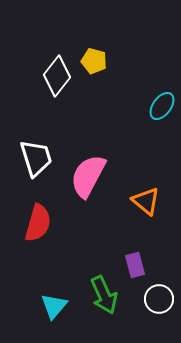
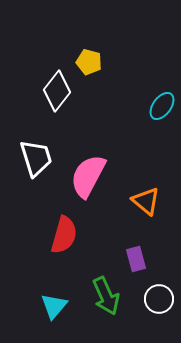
yellow pentagon: moved 5 px left, 1 px down
white diamond: moved 15 px down
red semicircle: moved 26 px right, 12 px down
purple rectangle: moved 1 px right, 6 px up
green arrow: moved 2 px right, 1 px down
